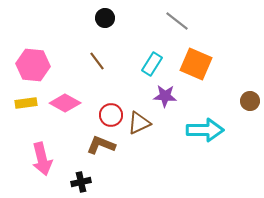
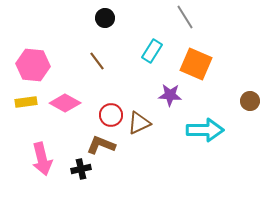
gray line: moved 8 px right, 4 px up; rotated 20 degrees clockwise
cyan rectangle: moved 13 px up
purple star: moved 5 px right, 1 px up
yellow rectangle: moved 1 px up
black cross: moved 13 px up
